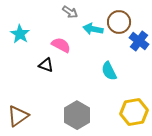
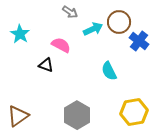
cyan arrow: rotated 144 degrees clockwise
